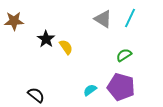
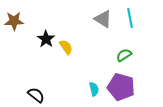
cyan line: rotated 36 degrees counterclockwise
cyan semicircle: moved 4 px right, 1 px up; rotated 112 degrees clockwise
